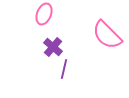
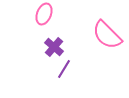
purple cross: moved 1 px right
purple line: rotated 18 degrees clockwise
